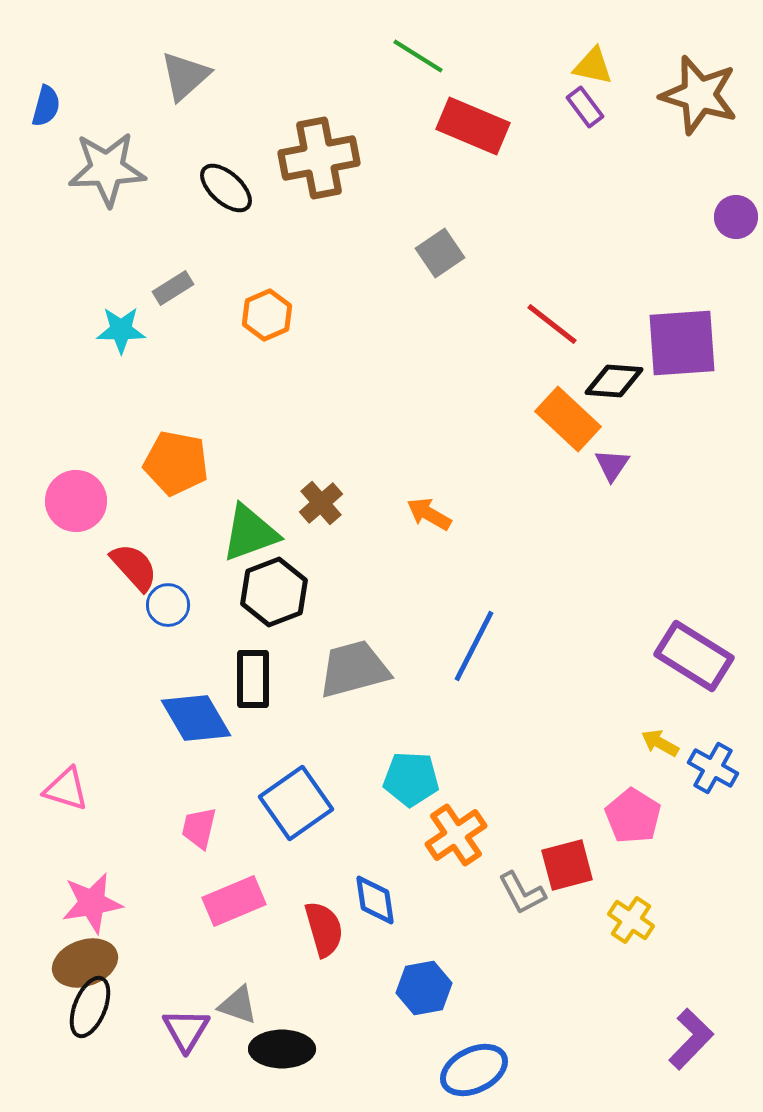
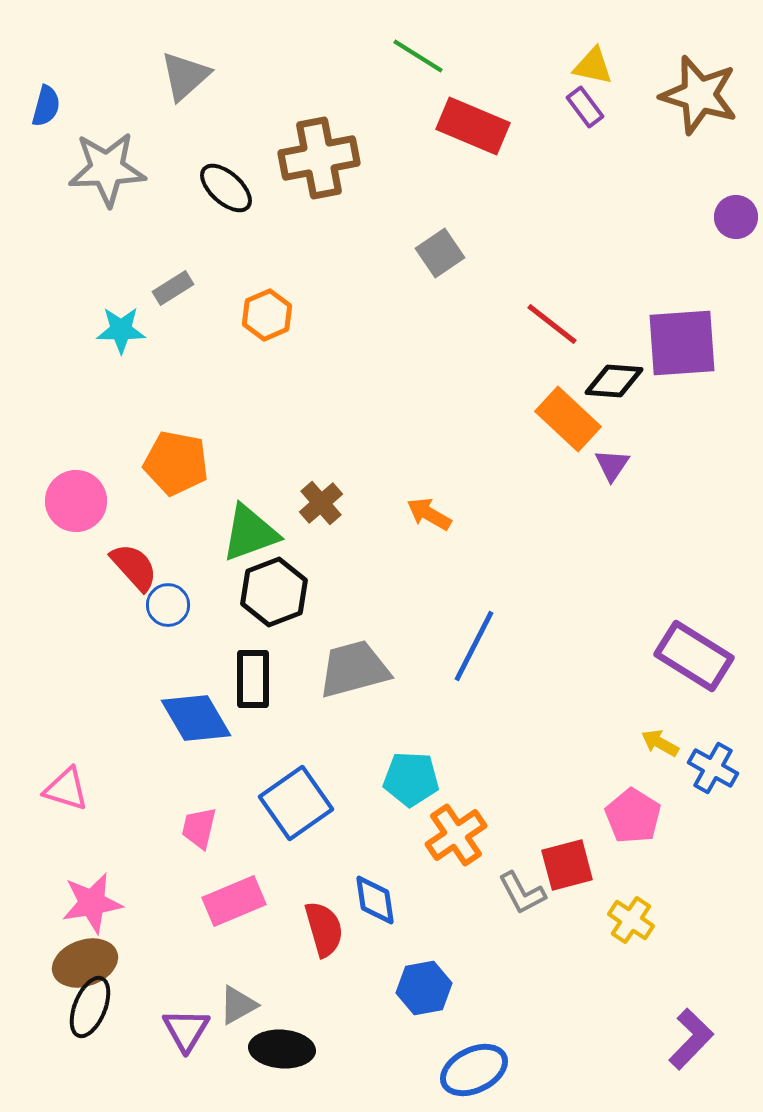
gray triangle at (238, 1005): rotated 48 degrees counterclockwise
black ellipse at (282, 1049): rotated 4 degrees clockwise
